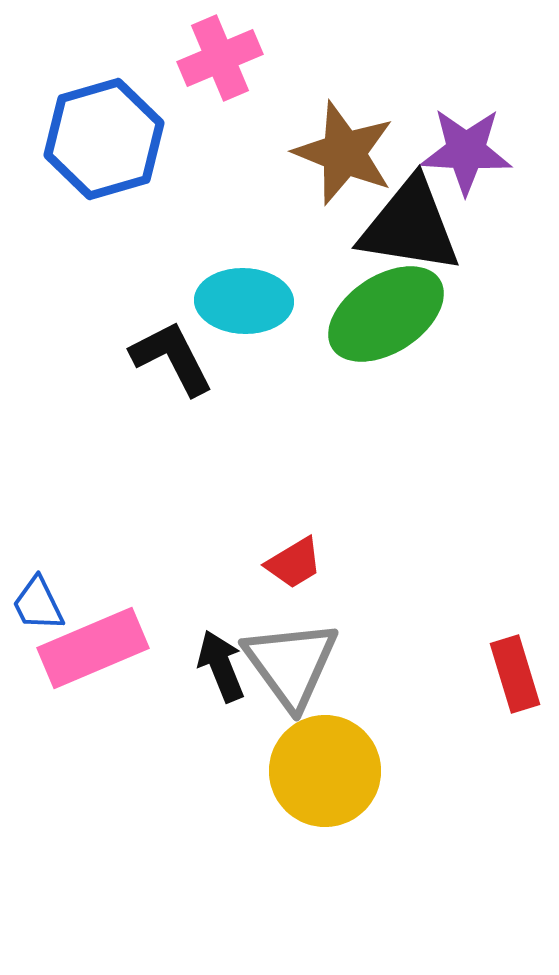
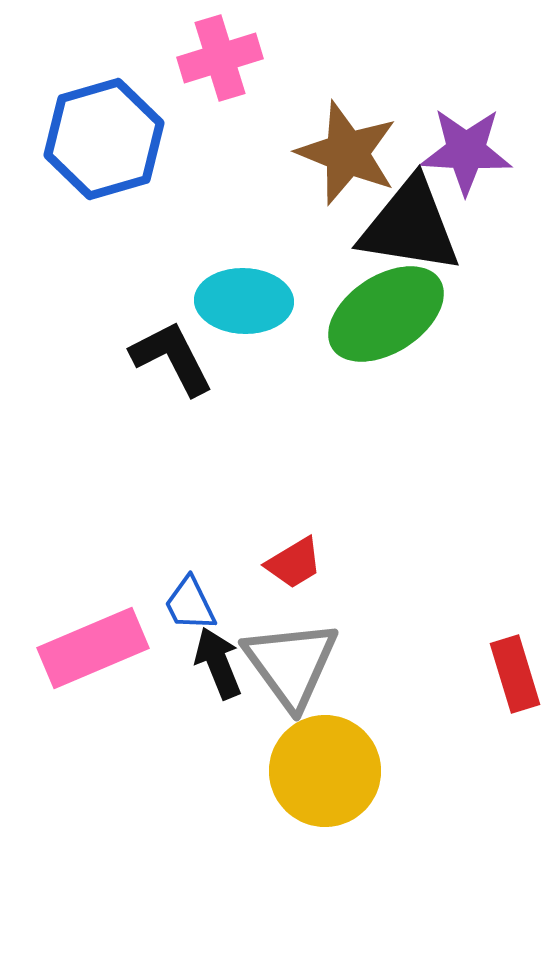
pink cross: rotated 6 degrees clockwise
brown star: moved 3 px right
blue trapezoid: moved 152 px right
black arrow: moved 3 px left, 3 px up
